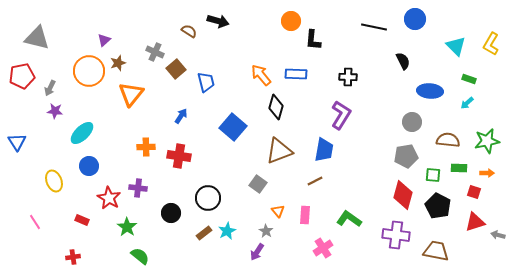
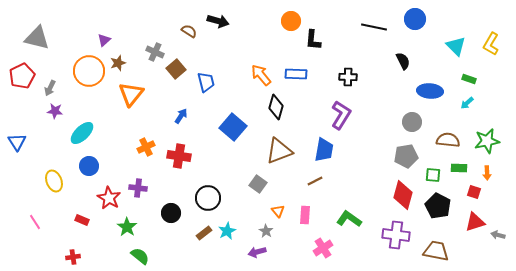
red pentagon at (22, 76): rotated 15 degrees counterclockwise
orange cross at (146, 147): rotated 24 degrees counterclockwise
orange arrow at (487, 173): rotated 88 degrees clockwise
purple arrow at (257, 252): rotated 42 degrees clockwise
